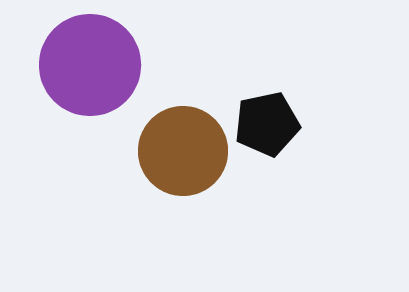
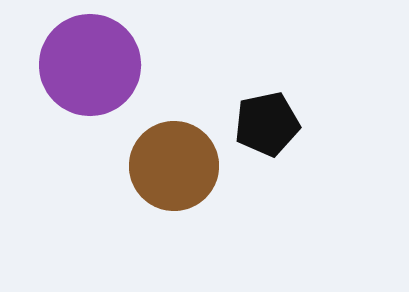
brown circle: moved 9 px left, 15 px down
